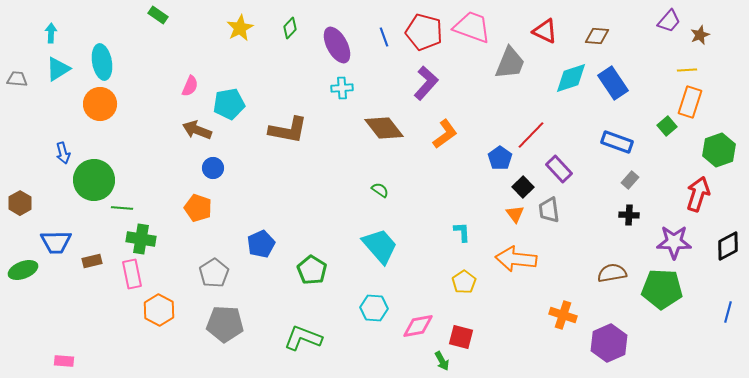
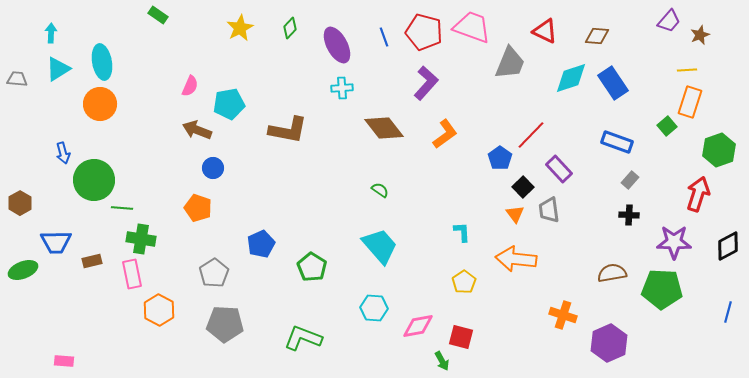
green pentagon at (312, 270): moved 3 px up
